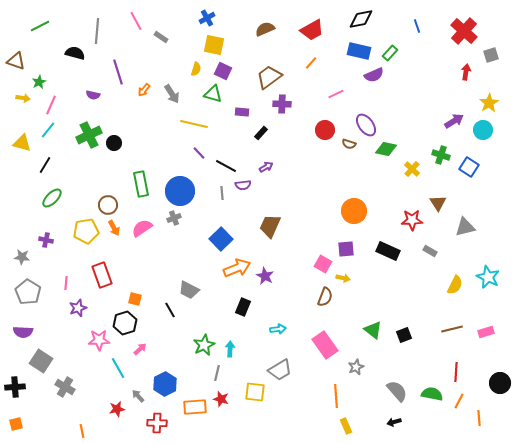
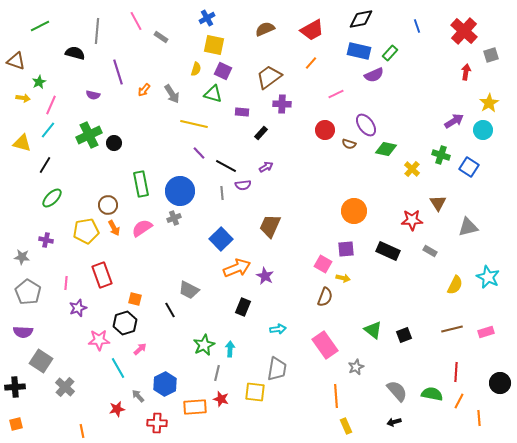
gray triangle at (465, 227): moved 3 px right
gray trapezoid at (280, 370): moved 3 px left, 1 px up; rotated 50 degrees counterclockwise
gray cross at (65, 387): rotated 12 degrees clockwise
